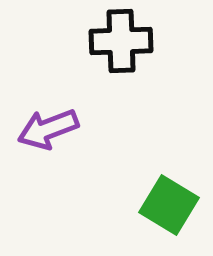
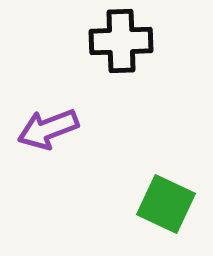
green square: moved 3 px left, 1 px up; rotated 6 degrees counterclockwise
